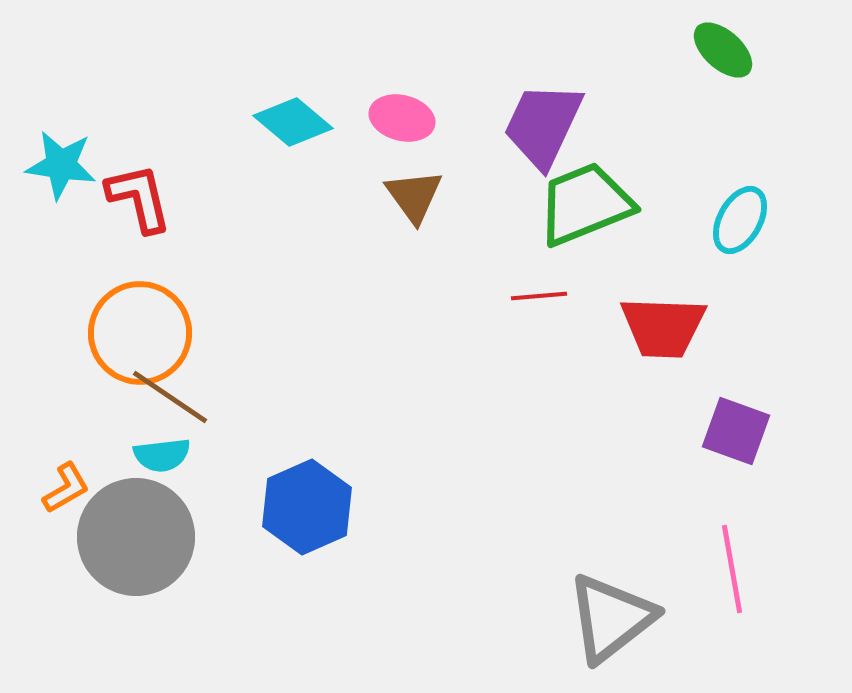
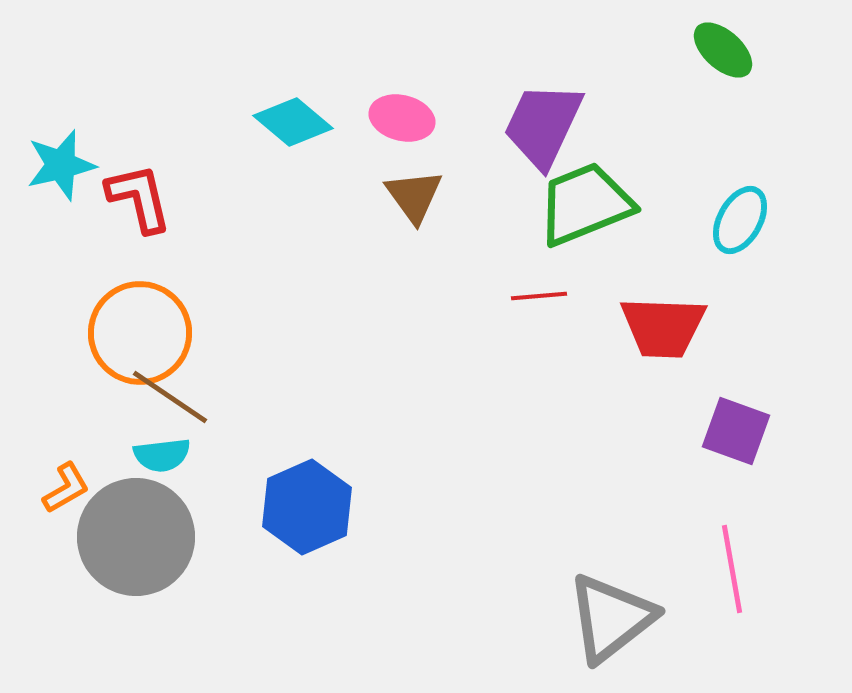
cyan star: rotated 22 degrees counterclockwise
